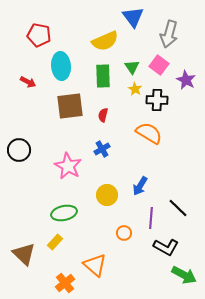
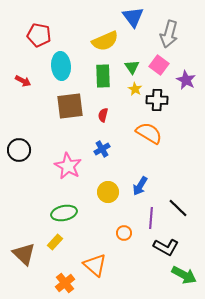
red arrow: moved 5 px left, 1 px up
yellow circle: moved 1 px right, 3 px up
